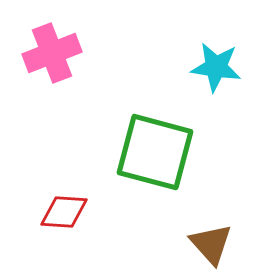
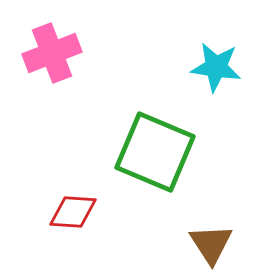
green square: rotated 8 degrees clockwise
red diamond: moved 9 px right
brown triangle: rotated 9 degrees clockwise
